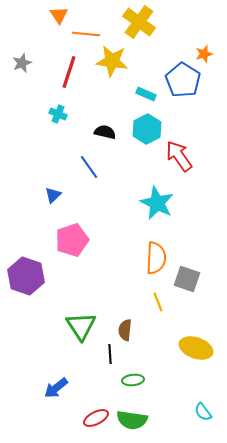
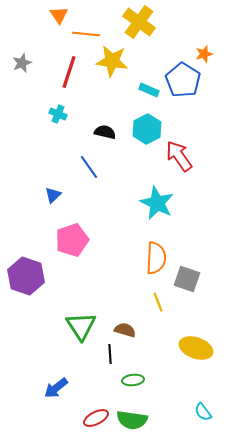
cyan rectangle: moved 3 px right, 4 px up
brown semicircle: rotated 100 degrees clockwise
